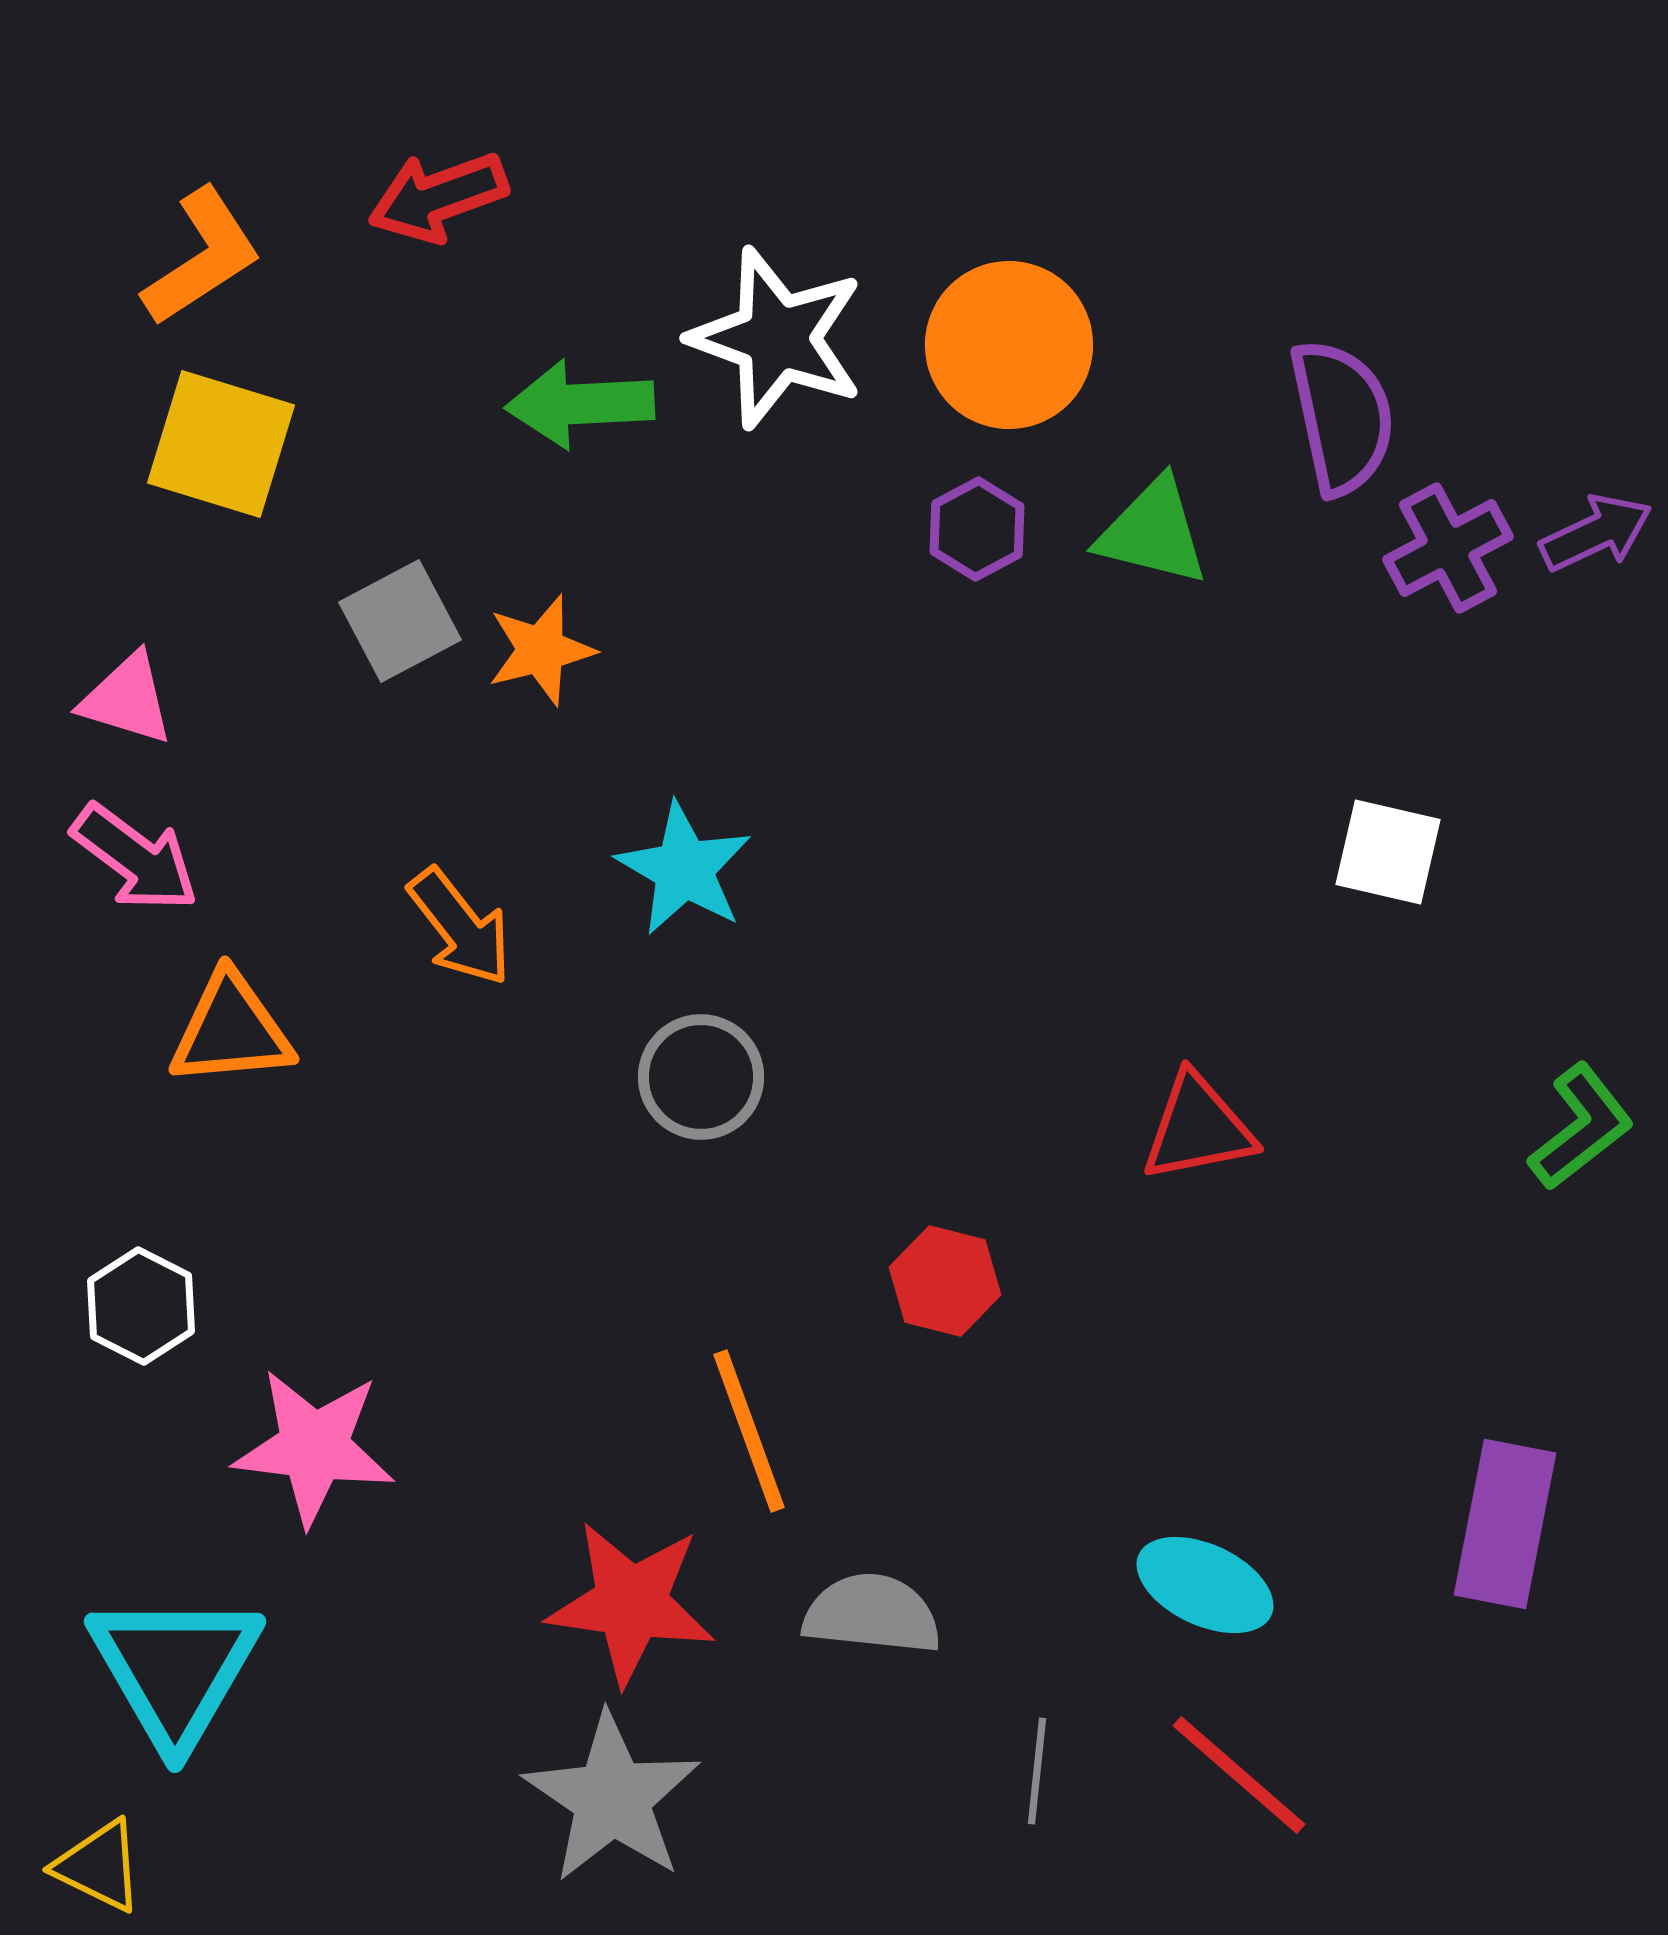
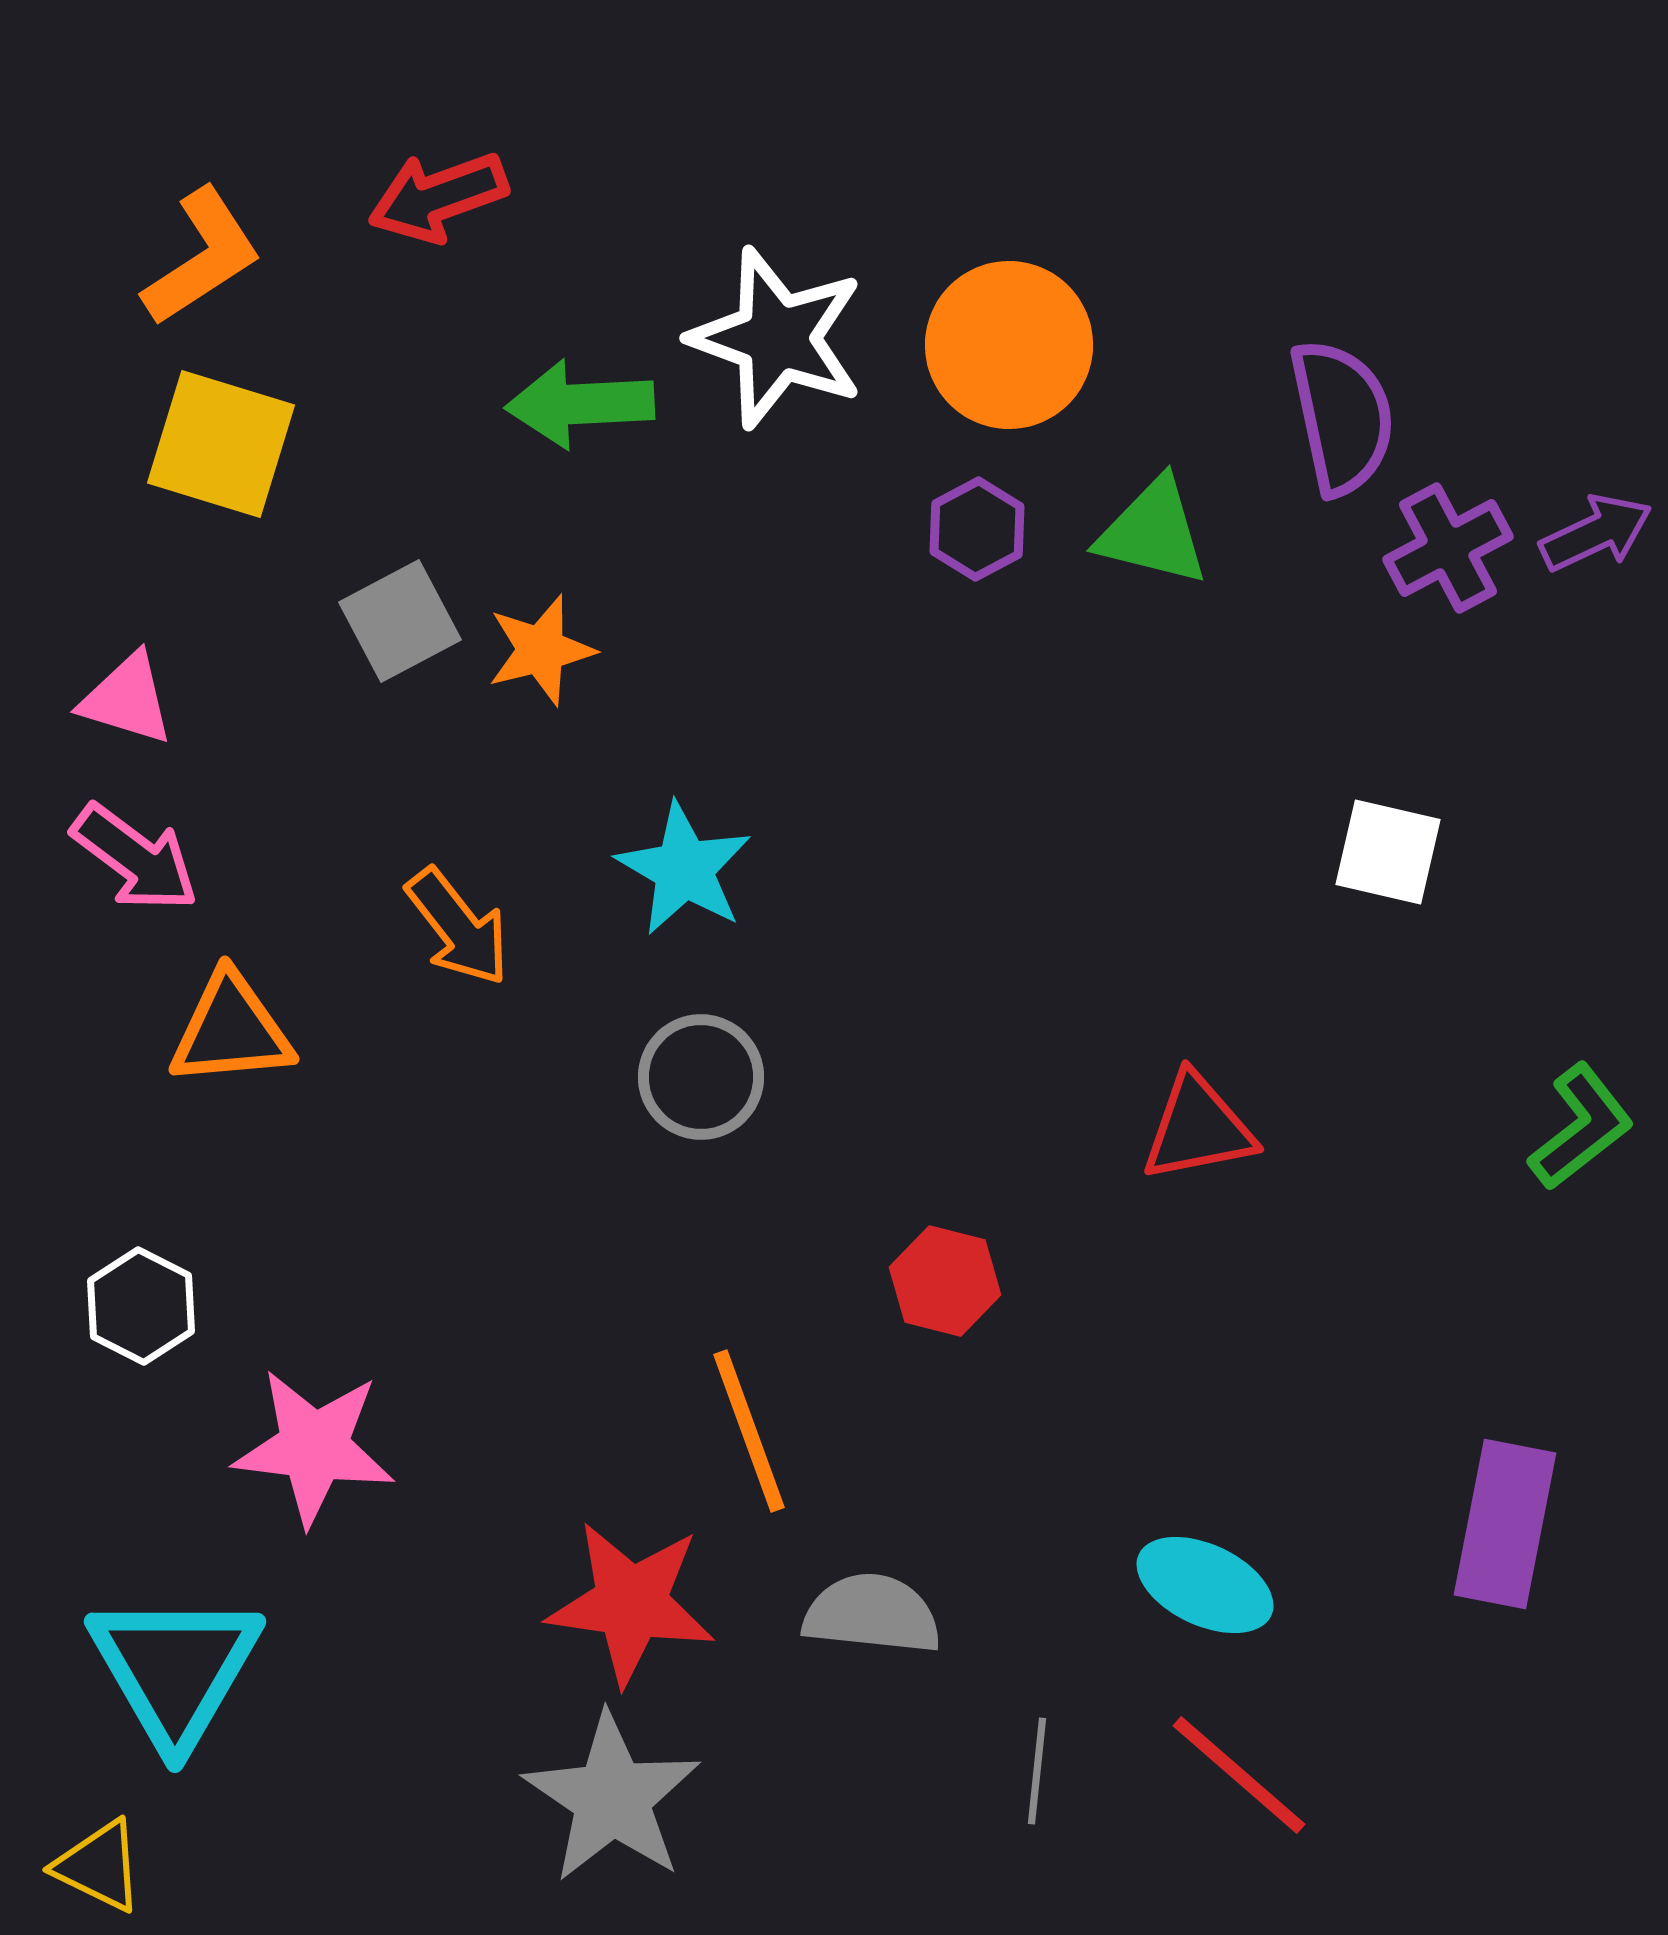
orange arrow: moved 2 px left
